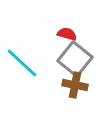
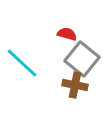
gray square: moved 7 px right
